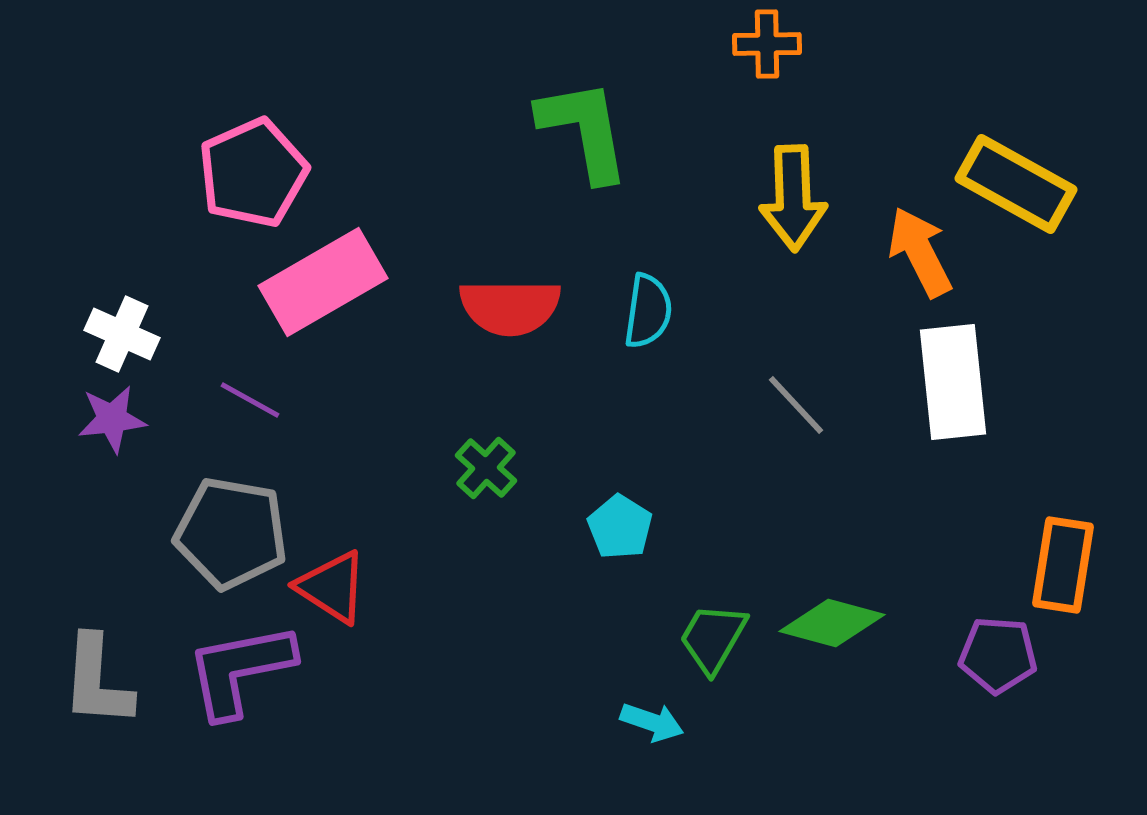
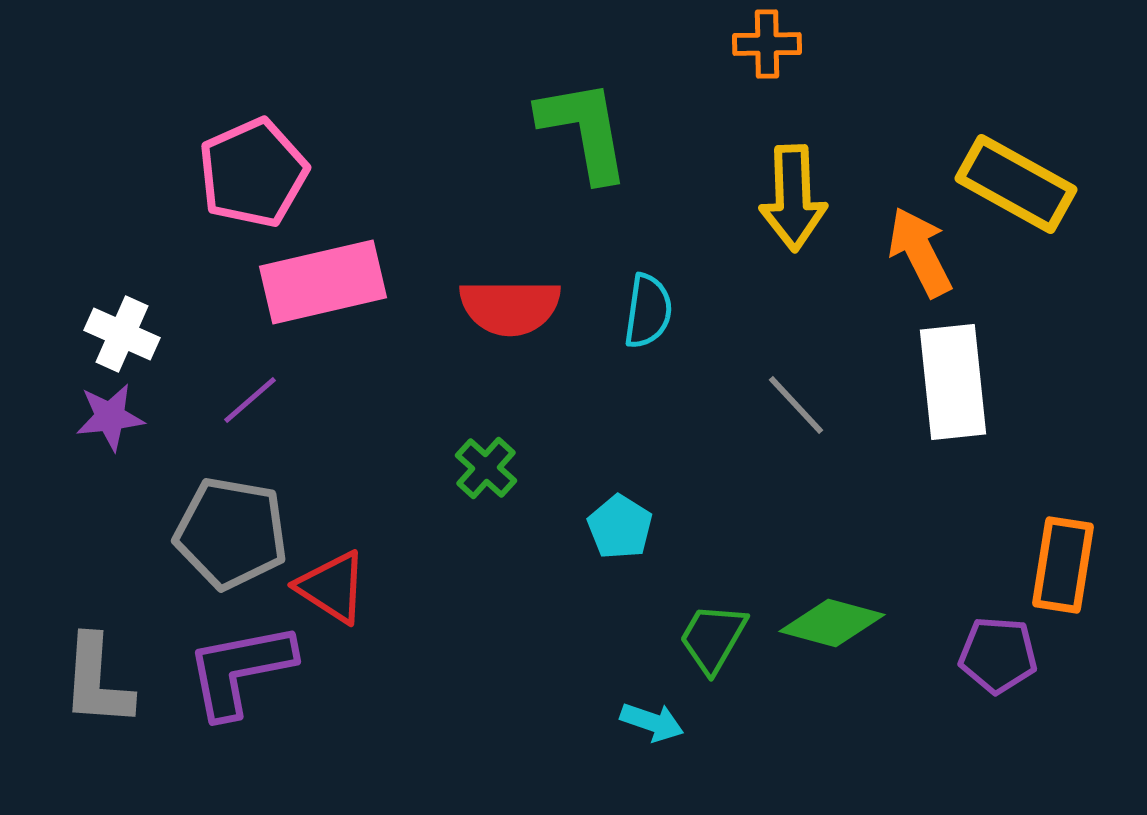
pink rectangle: rotated 17 degrees clockwise
purple line: rotated 70 degrees counterclockwise
purple star: moved 2 px left, 2 px up
